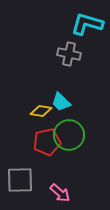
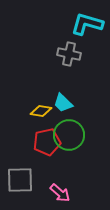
cyan trapezoid: moved 2 px right, 1 px down
